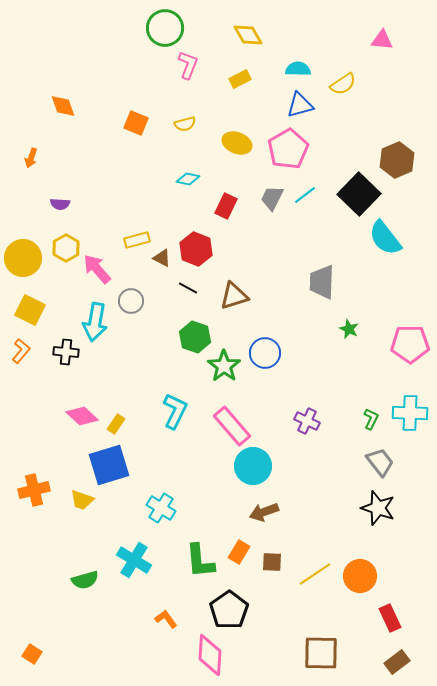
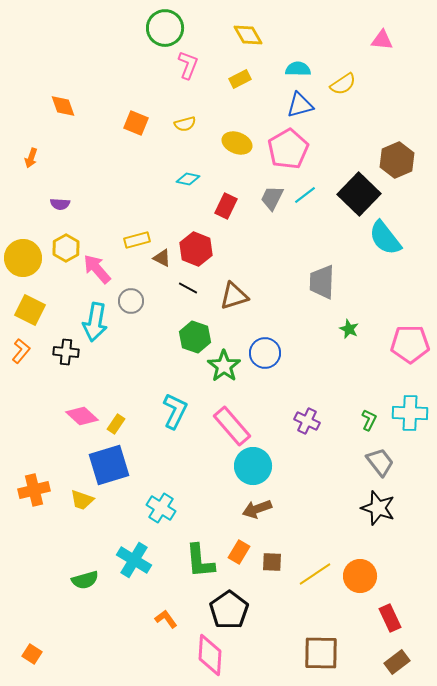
green L-shape at (371, 419): moved 2 px left, 1 px down
brown arrow at (264, 512): moved 7 px left, 3 px up
